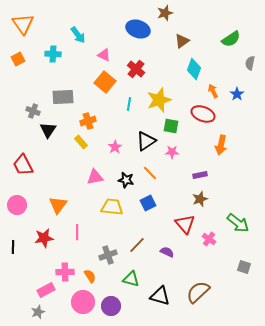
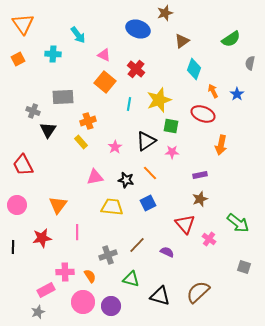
red star at (44, 238): moved 2 px left
